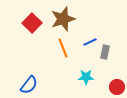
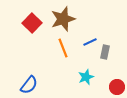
cyan star: rotated 21 degrees counterclockwise
